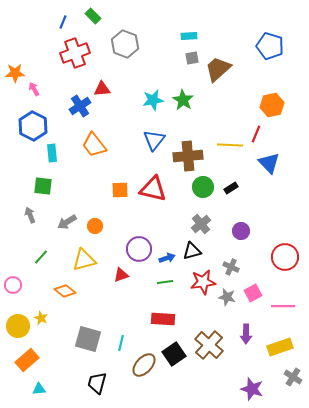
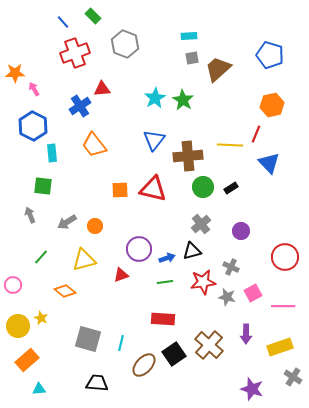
blue line at (63, 22): rotated 64 degrees counterclockwise
blue pentagon at (270, 46): moved 9 px down
cyan star at (153, 100): moved 2 px right, 2 px up; rotated 20 degrees counterclockwise
black trapezoid at (97, 383): rotated 80 degrees clockwise
